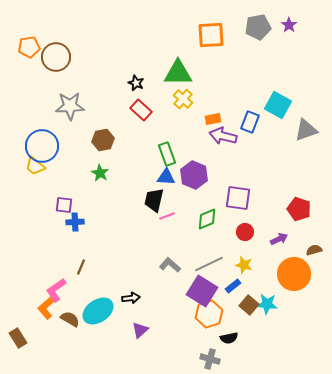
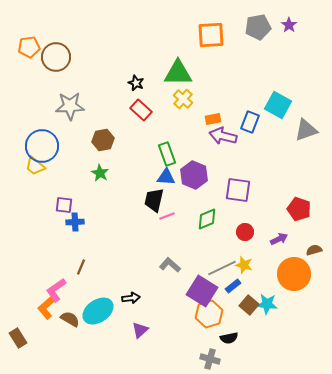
purple square at (238, 198): moved 8 px up
gray line at (209, 264): moved 13 px right, 4 px down
